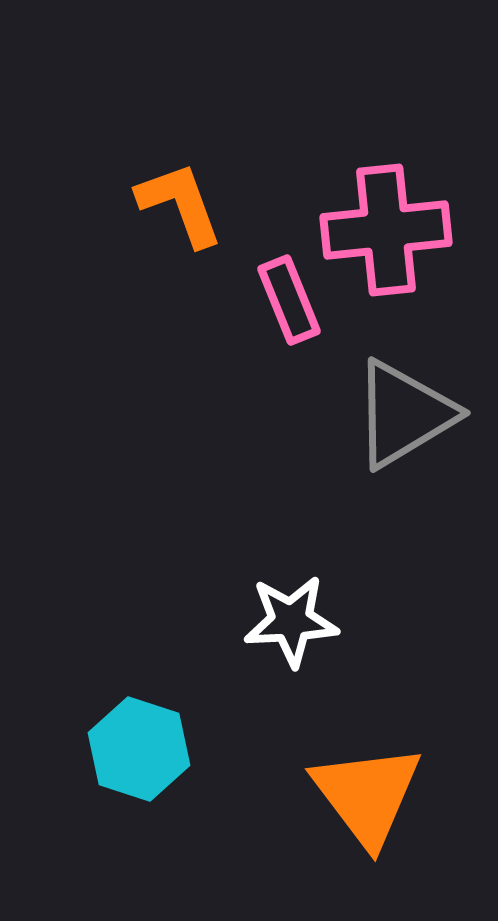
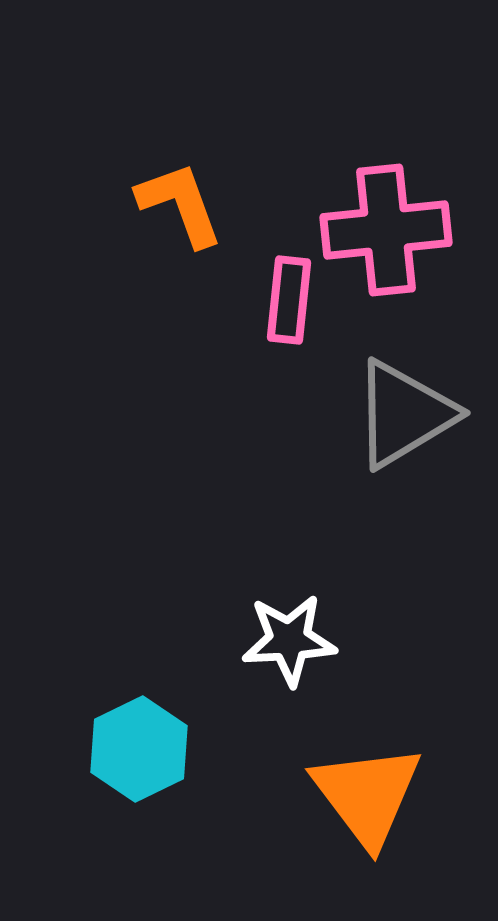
pink rectangle: rotated 28 degrees clockwise
white star: moved 2 px left, 19 px down
cyan hexagon: rotated 16 degrees clockwise
